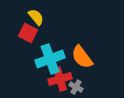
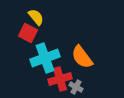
cyan cross: moved 5 px left, 1 px up
